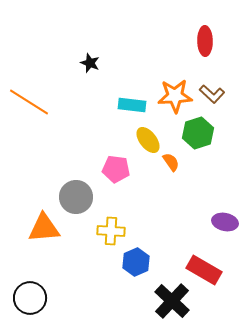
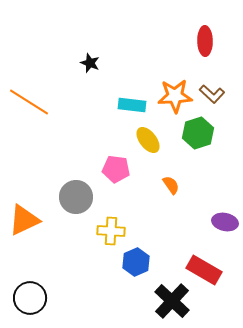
orange semicircle: moved 23 px down
orange triangle: moved 20 px left, 8 px up; rotated 20 degrees counterclockwise
